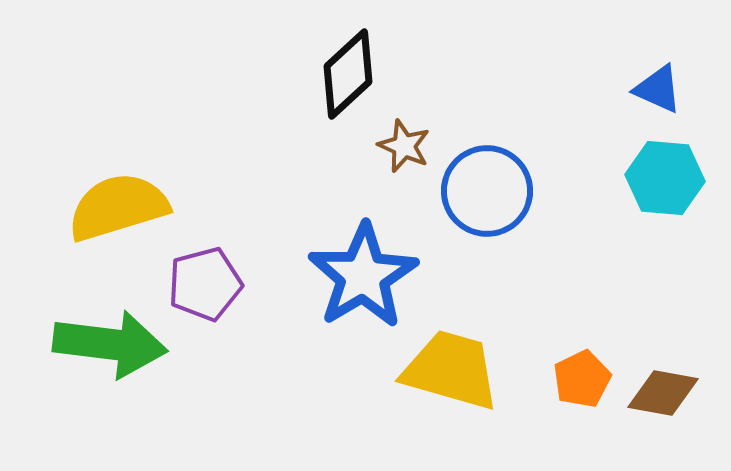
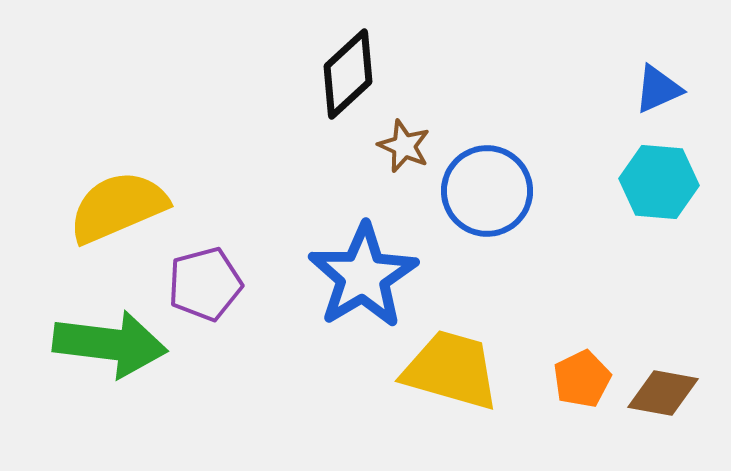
blue triangle: rotated 48 degrees counterclockwise
cyan hexagon: moved 6 px left, 4 px down
yellow semicircle: rotated 6 degrees counterclockwise
